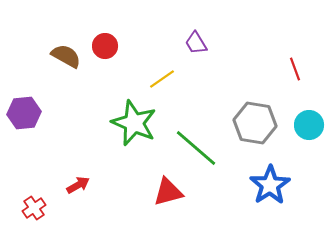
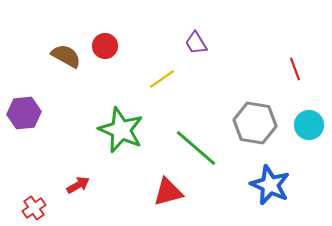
green star: moved 13 px left, 7 px down
blue star: rotated 15 degrees counterclockwise
